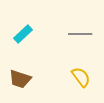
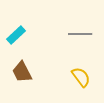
cyan rectangle: moved 7 px left, 1 px down
brown trapezoid: moved 2 px right, 7 px up; rotated 45 degrees clockwise
